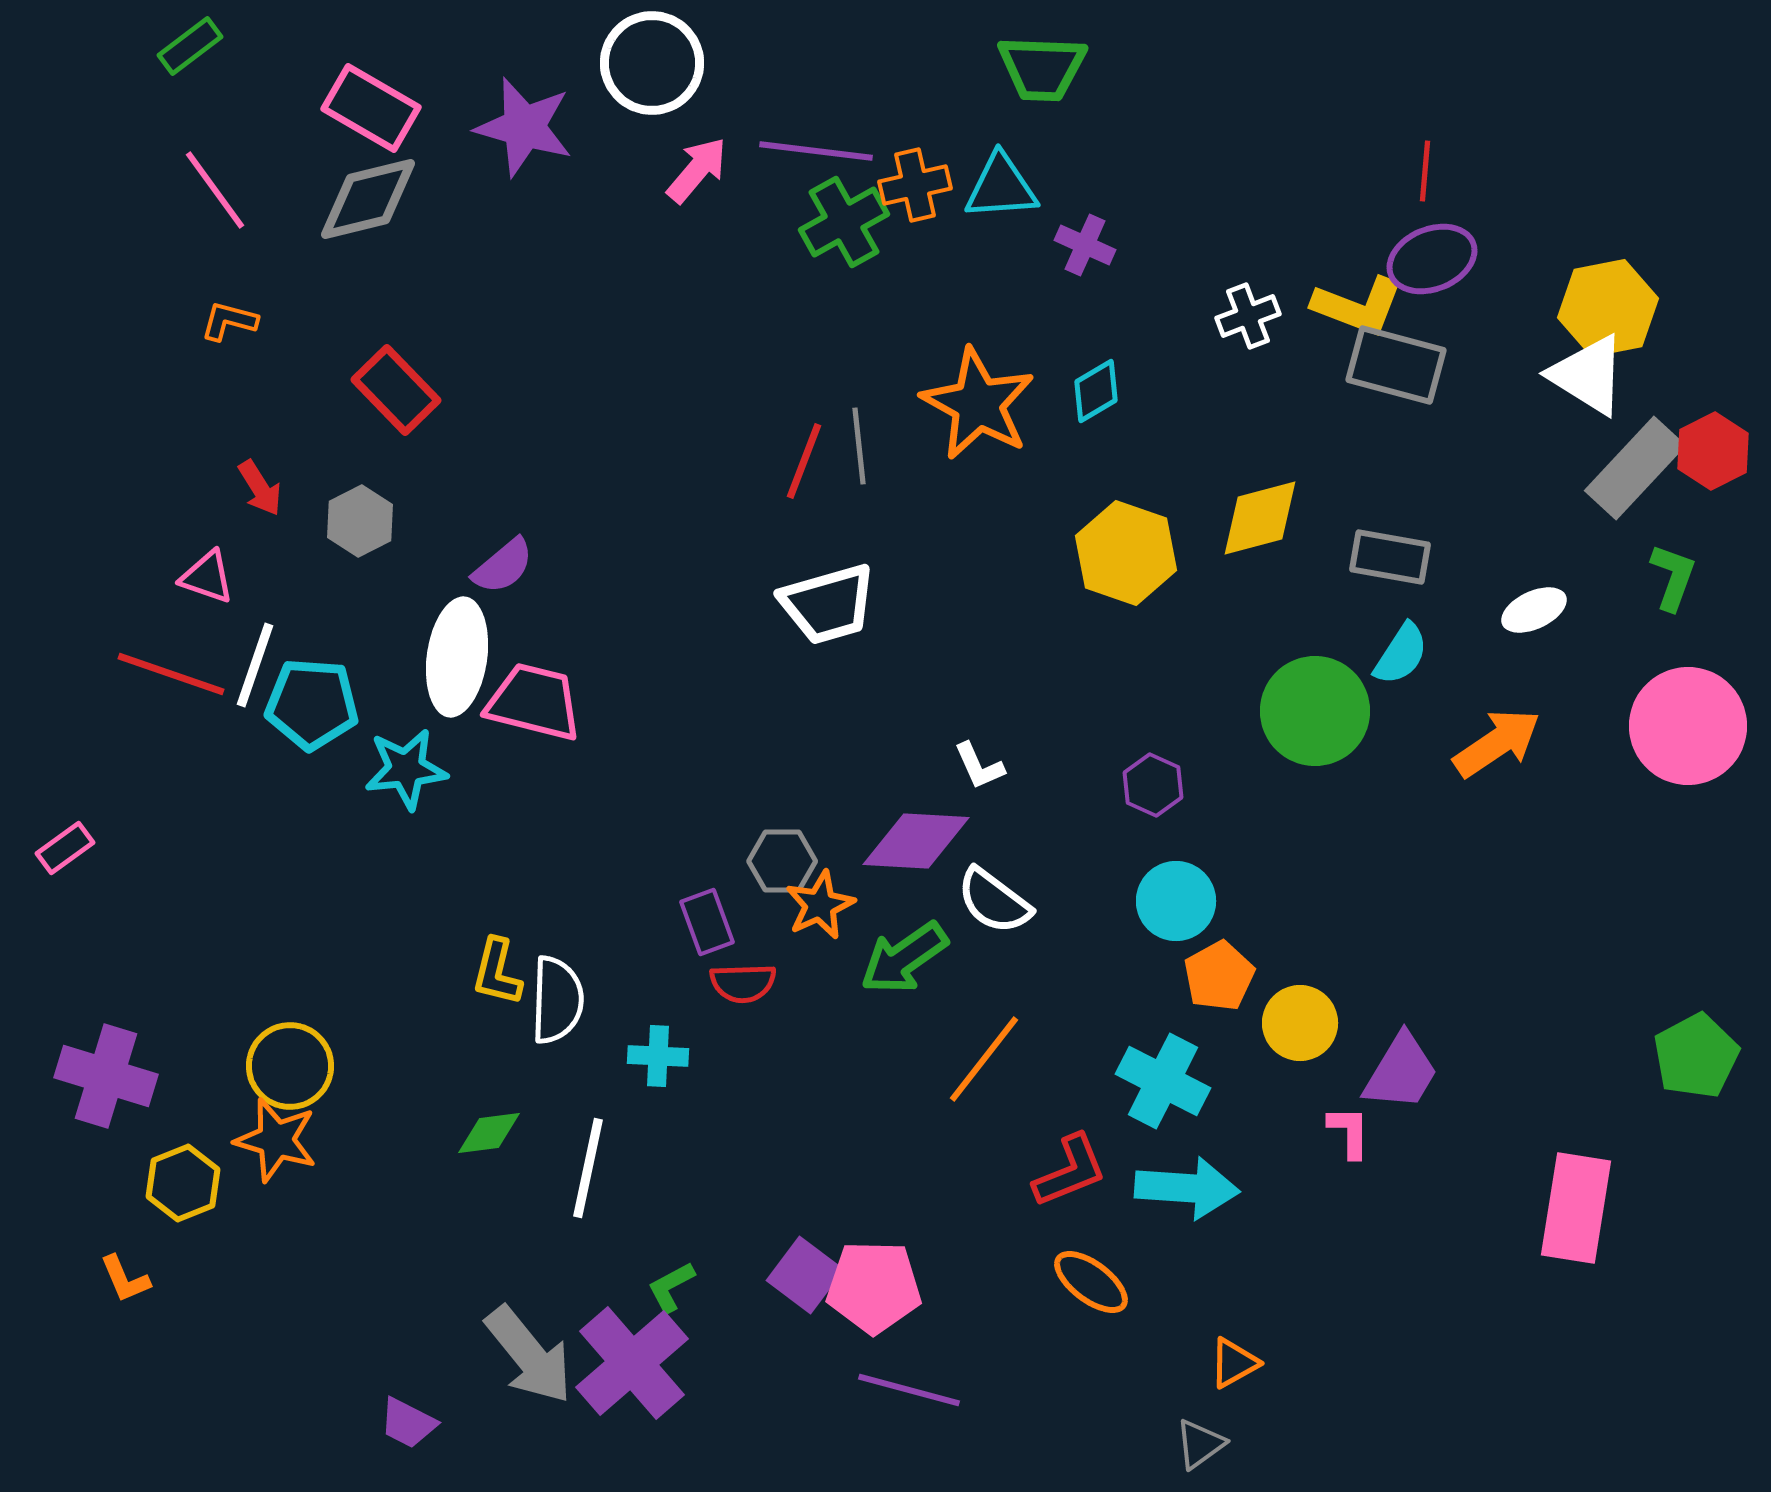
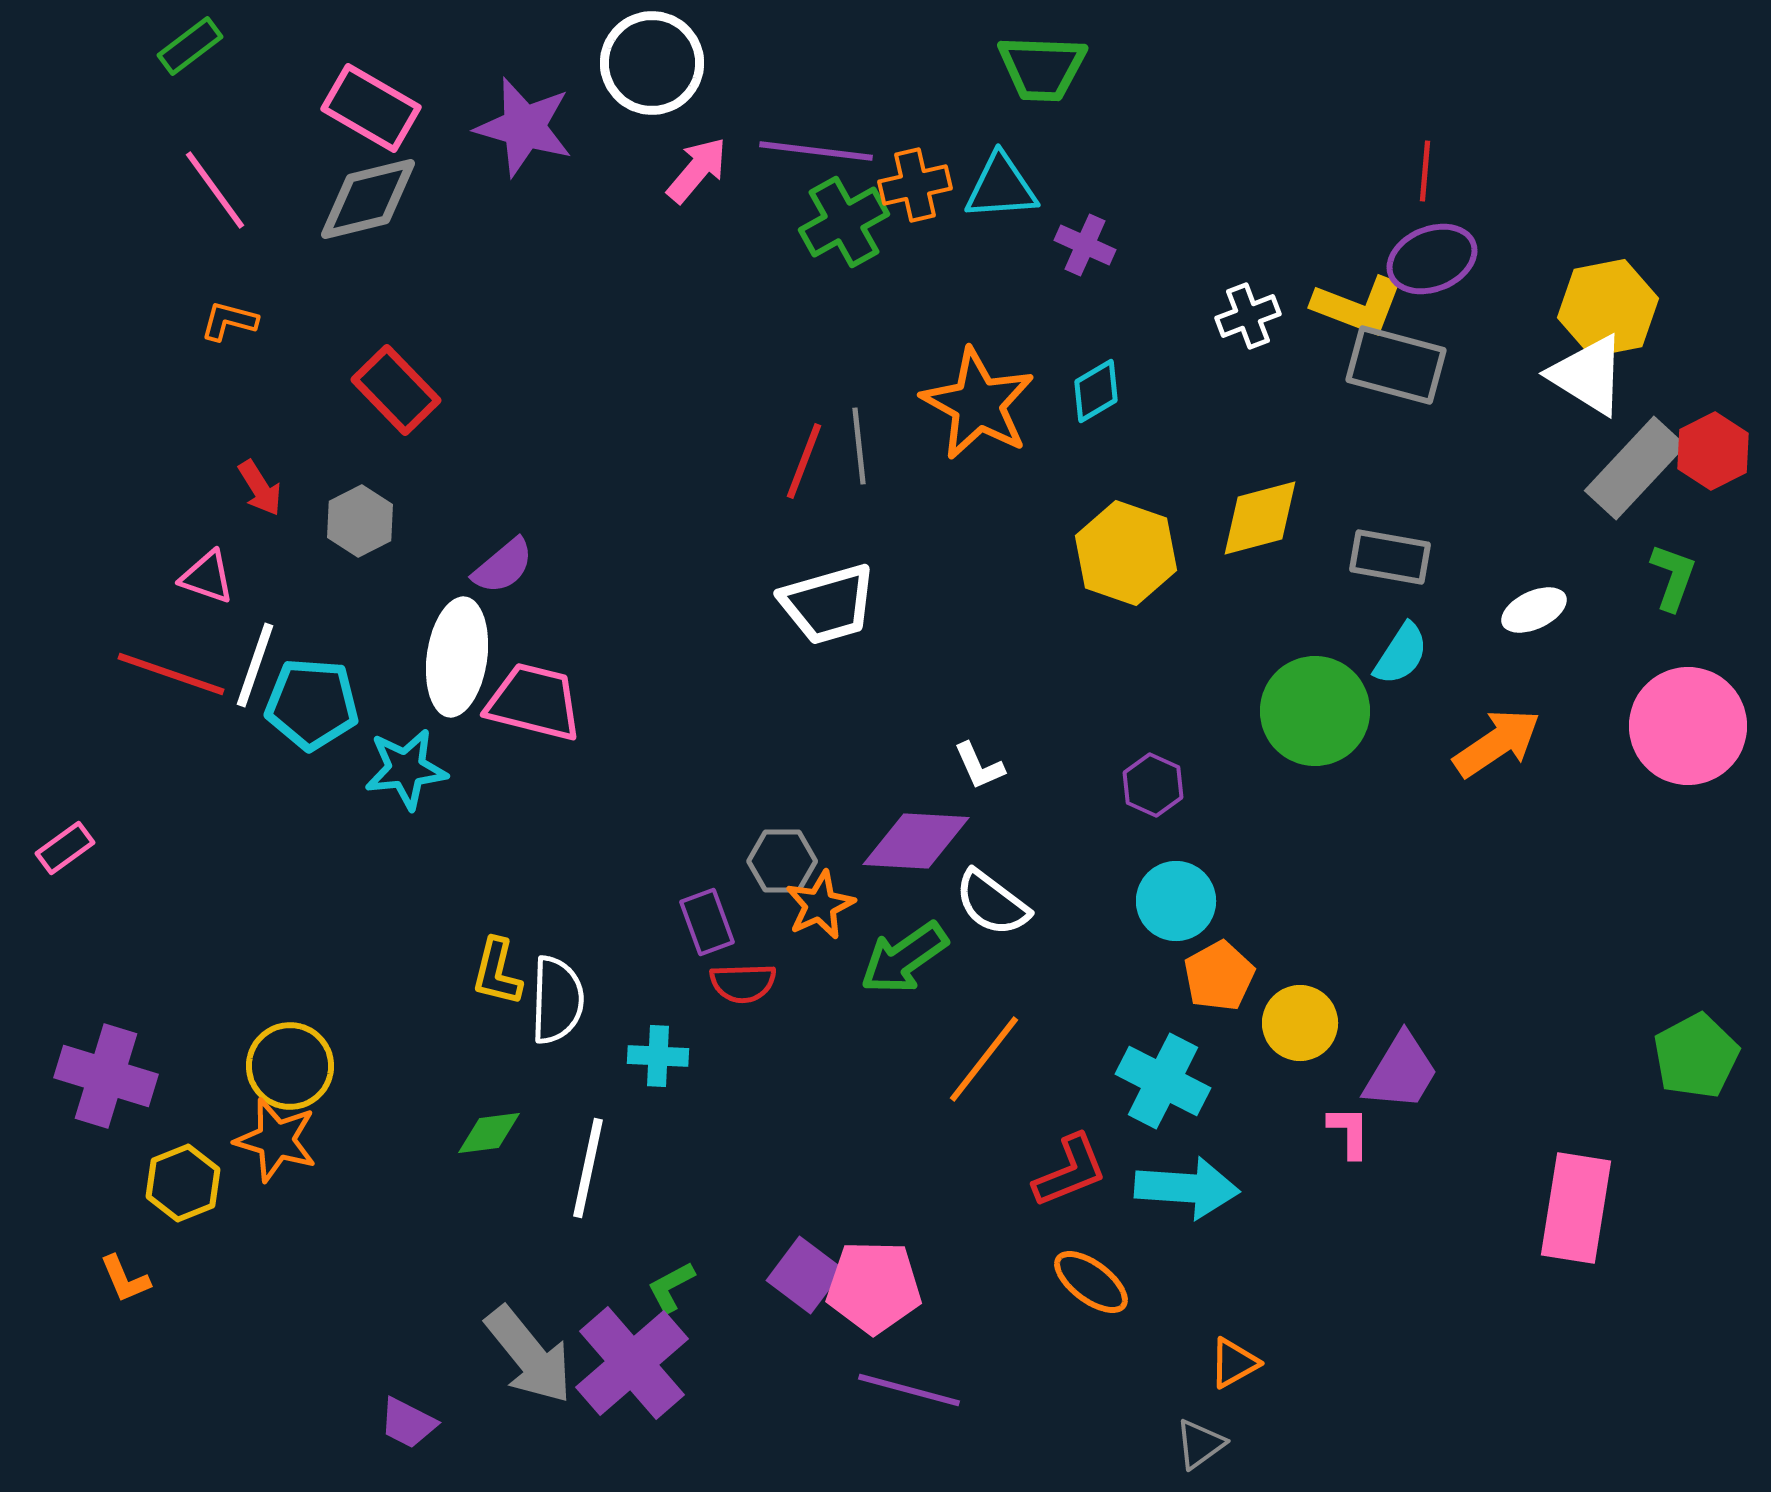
white semicircle at (994, 901): moved 2 px left, 2 px down
